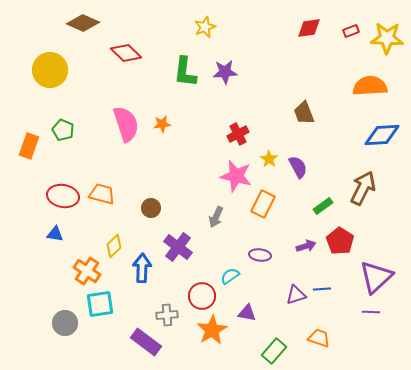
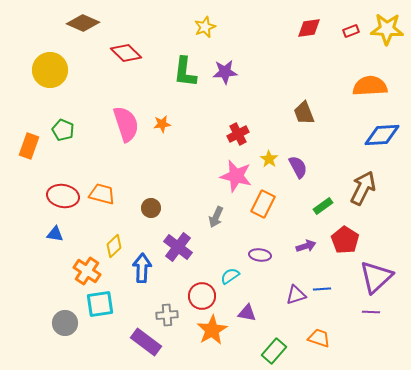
yellow star at (387, 38): moved 9 px up
red pentagon at (340, 241): moved 5 px right, 1 px up
